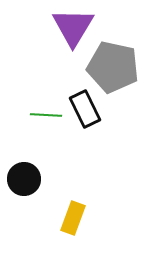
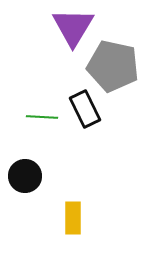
gray pentagon: moved 1 px up
green line: moved 4 px left, 2 px down
black circle: moved 1 px right, 3 px up
yellow rectangle: rotated 20 degrees counterclockwise
